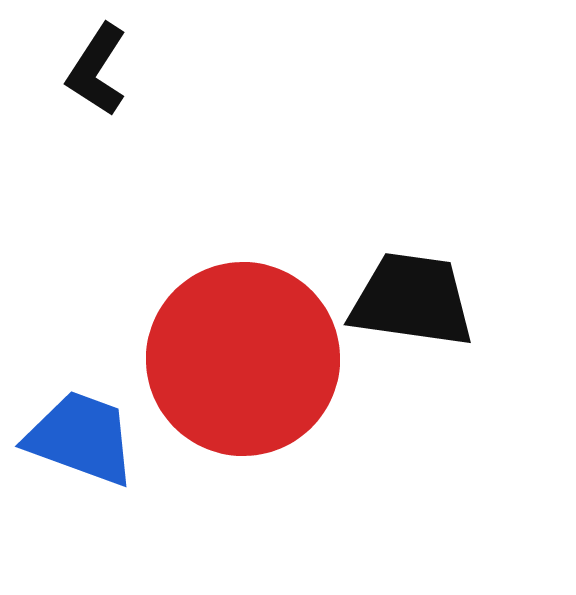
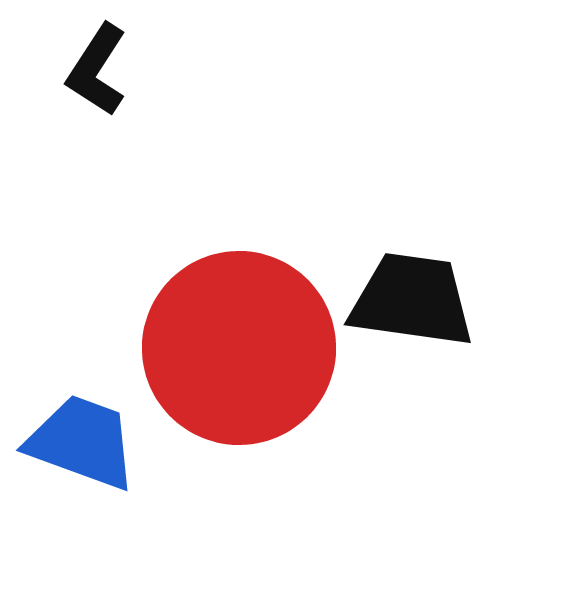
red circle: moved 4 px left, 11 px up
blue trapezoid: moved 1 px right, 4 px down
